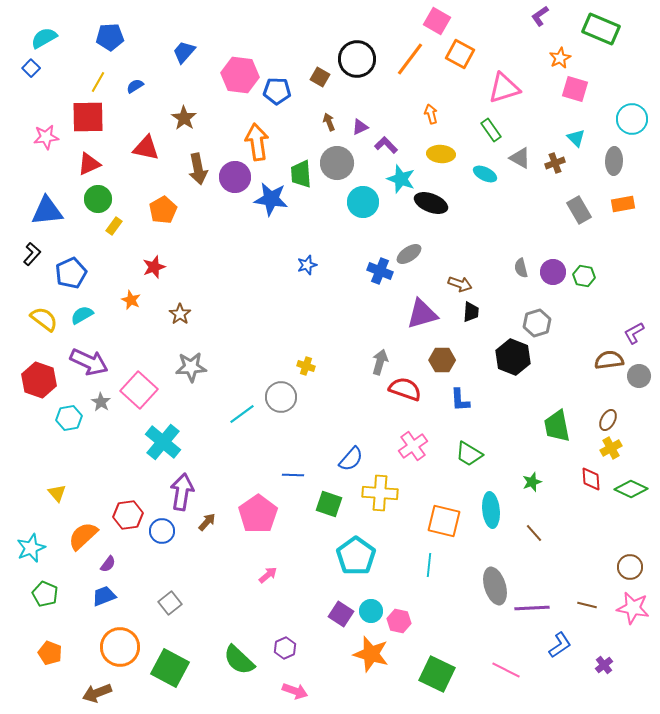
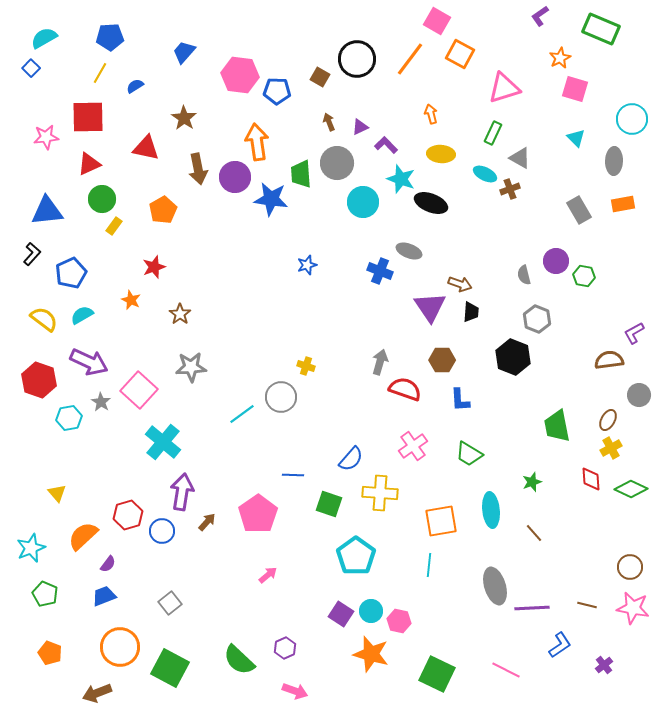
yellow line at (98, 82): moved 2 px right, 9 px up
green rectangle at (491, 130): moved 2 px right, 3 px down; rotated 60 degrees clockwise
brown cross at (555, 163): moved 45 px left, 26 px down
green circle at (98, 199): moved 4 px right
gray ellipse at (409, 254): moved 3 px up; rotated 55 degrees clockwise
gray semicircle at (521, 268): moved 3 px right, 7 px down
purple circle at (553, 272): moved 3 px right, 11 px up
purple triangle at (422, 314): moved 8 px right, 7 px up; rotated 48 degrees counterclockwise
gray hexagon at (537, 323): moved 4 px up; rotated 20 degrees counterclockwise
gray circle at (639, 376): moved 19 px down
red hexagon at (128, 515): rotated 8 degrees counterclockwise
orange square at (444, 521): moved 3 px left; rotated 24 degrees counterclockwise
